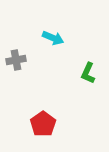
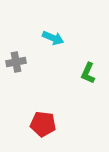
gray cross: moved 2 px down
red pentagon: rotated 30 degrees counterclockwise
